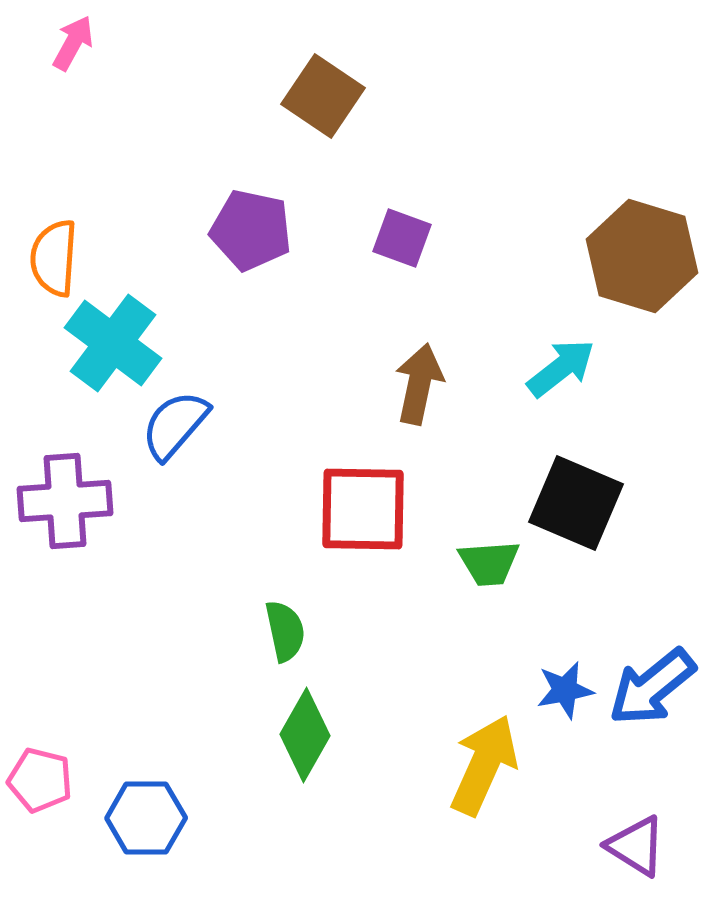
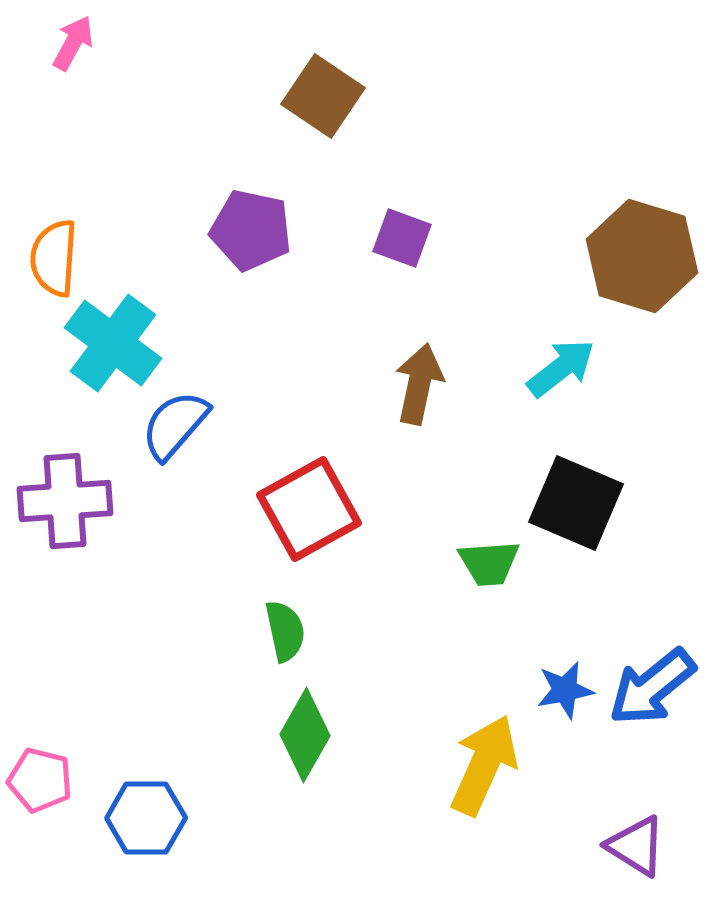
red square: moved 54 px left; rotated 30 degrees counterclockwise
